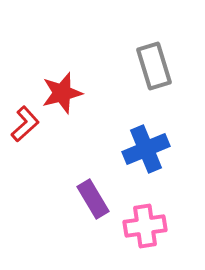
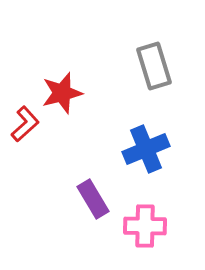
pink cross: rotated 9 degrees clockwise
